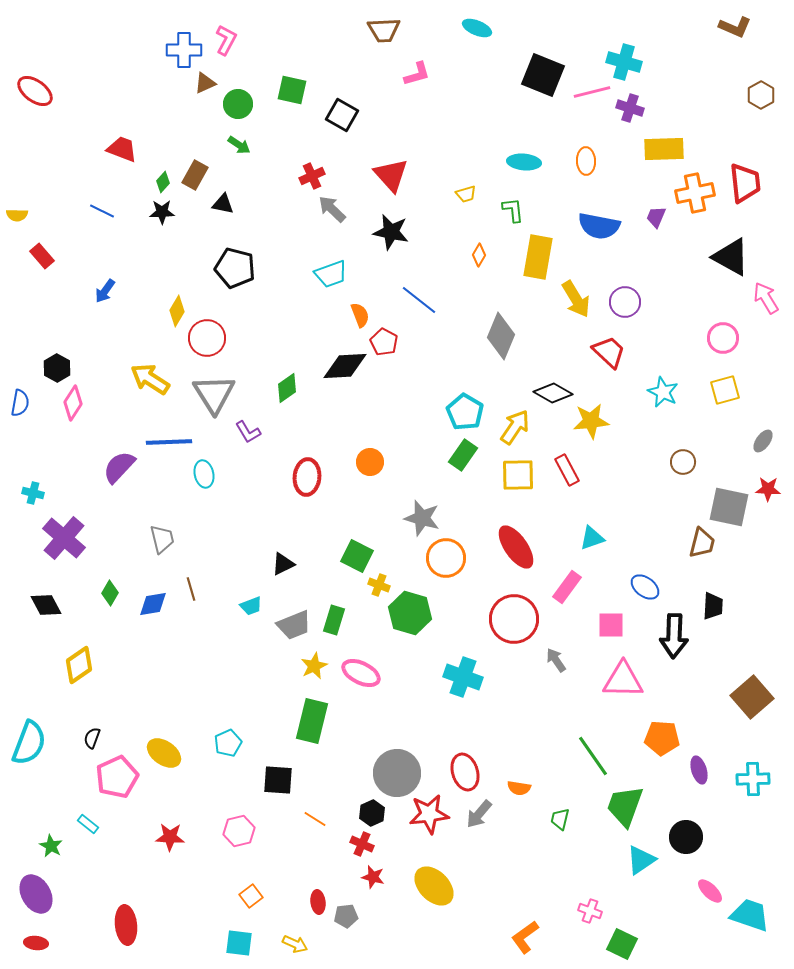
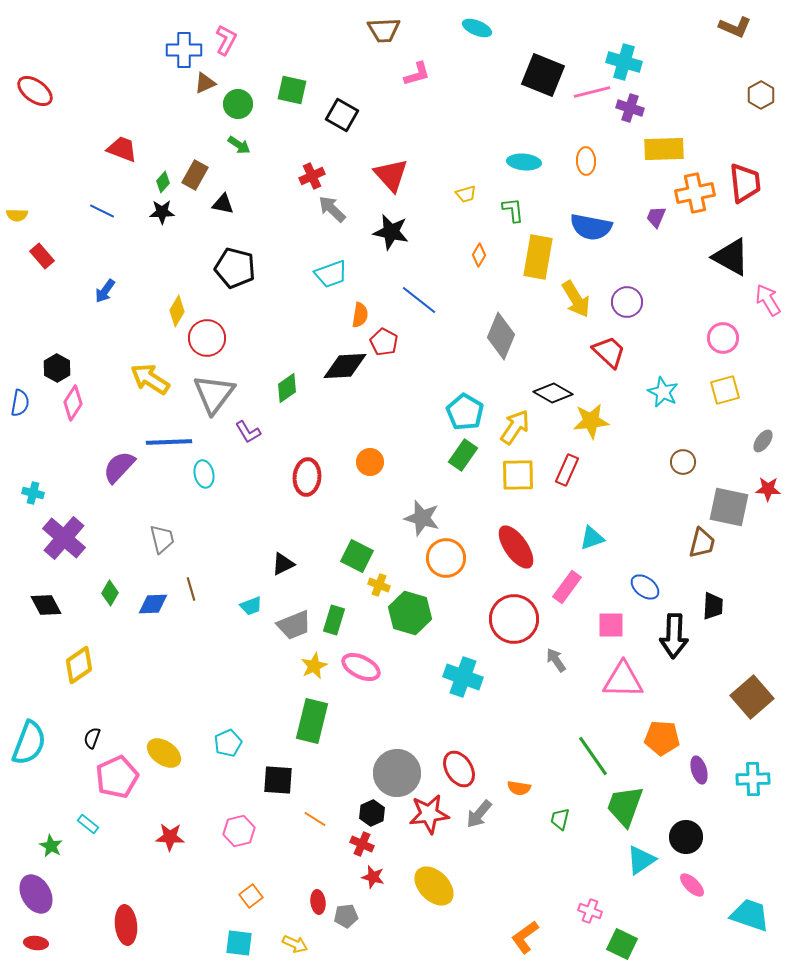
blue semicircle at (599, 226): moved 8 px left, 1 px down
pink arrow at (766, 298): moved 2 px right, 2 px down
purple circle at (625, 302): moved 2 px right
orange semicircle at (360, 315): rotated 30 degrees clockwise
gray triangle at (214, 394): rotated 9 degrees clockwise
red rectangle at (567, 470): rotated 52 degrees clockwise
blue diamond at (153, 604): rotated 8 degrees clockwise
pink ellipse at (361, 673): moved 6 px up
red ellipse at (465, 772): moved 6 px left, 3 px up; rotated 15 degrees counterclockwise
pink ellipse at (710, 891): moved 18 px left, 6 px up
